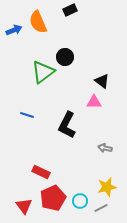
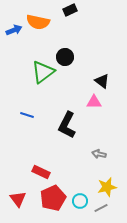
orange semicircle: rotated 55 degrees counterclockwise
gray arrow: moved 6 px left, 6 px down
red triangle: moved 6 px left, 7 px up
